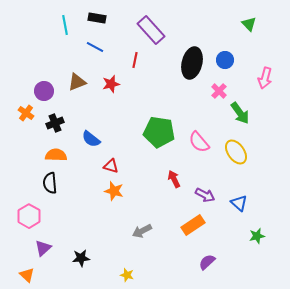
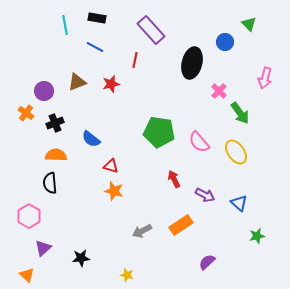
blue circle: moved 18 px up
orange rectangle: moved 12 px left
